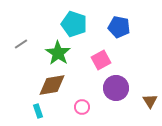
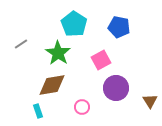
cyan pentagon: rotated 15 degrees clockwise
